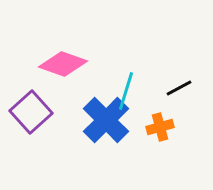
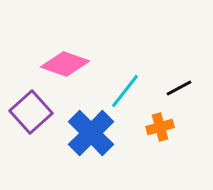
pink diamond: moved 2 px right
cyan line: moved 1 px left; rotated 21 degrees clockwise
blue cross: moved 15 px left, 13 px down
